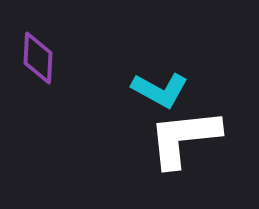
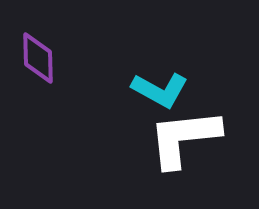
purple diamond: rotated 4 degrees counterclockwise
